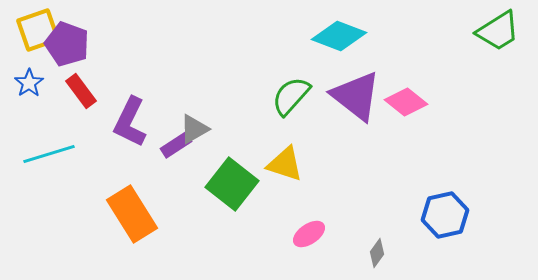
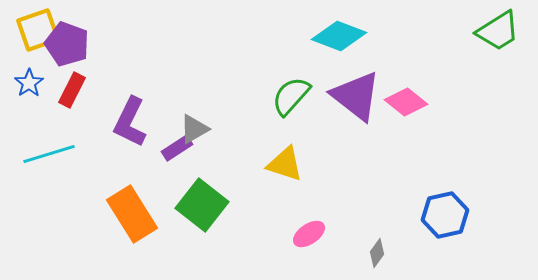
red rectangle: moved 9 px left, 1 px up; rotated 64 degrees clockwise
purple rectangle: moved 1 px right, 3 px down
green square: moved 30 px left, 21 px down
